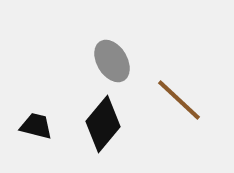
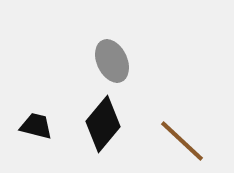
gray ellipse: rotated 6 degrees clockwise
brown line: moved 3 px right, 41 px down
